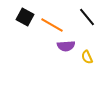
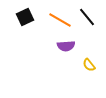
black square: rotated 36 degrees clockwise
orange line: moved 8 px right, 5 px up
yellow semicircle: moved 2 px right, 8 px down; rotated 16 degrees counterclockwise
